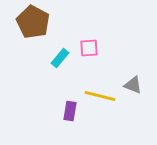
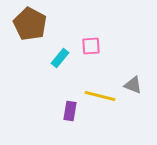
brown pentagon: moved 3 px left, 2 px down
pink square: moved 2 px right, 2 px up
